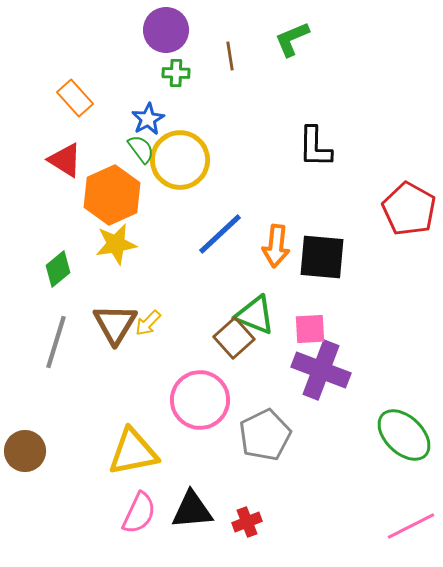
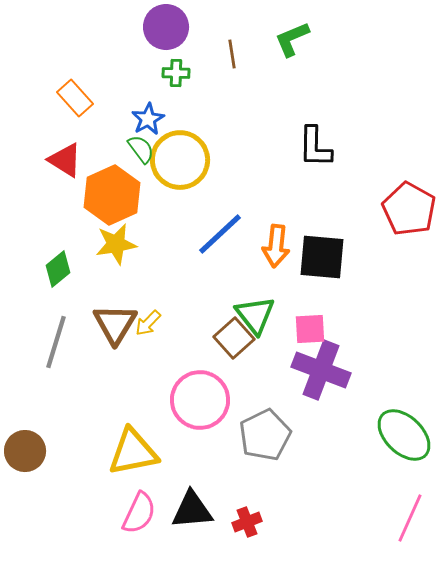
purple circle: moved 3 px up
brown line: moved 2 px right, 2 px up
green triangle: rotated 30 degrees clockwise
pink line: moved 1 px left, 8 px up; rotated 39 degrees counterclockwise
